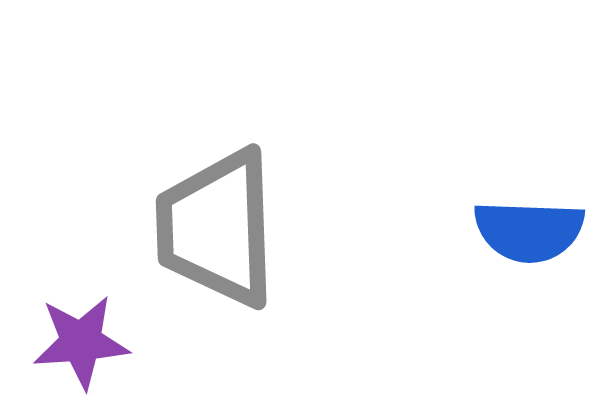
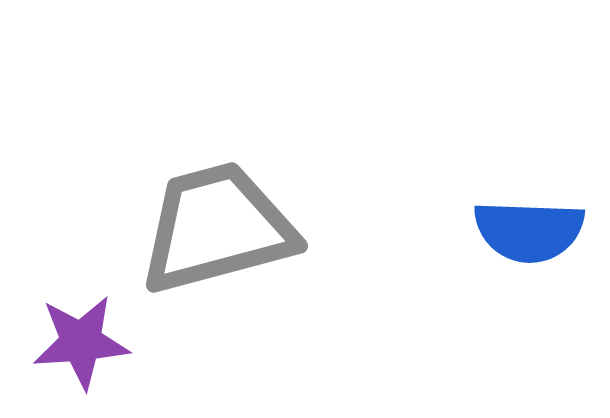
gray trapezoid: rotated 77 degrees clockwise
